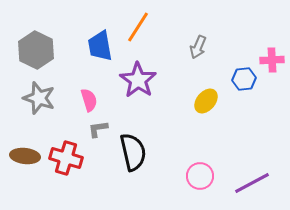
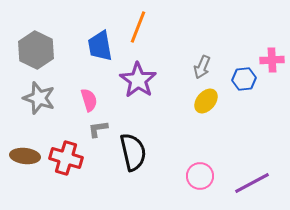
orange line: rotated 12 degrees counterclockwise
gray arrow: moved 4 px right, 20 px down
